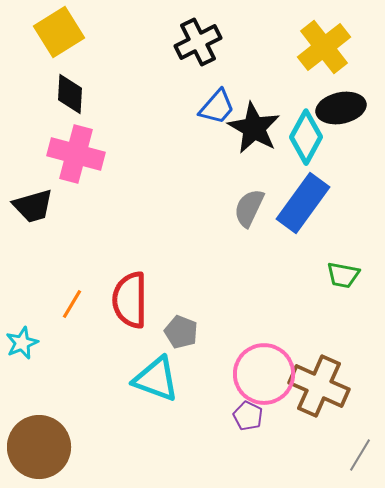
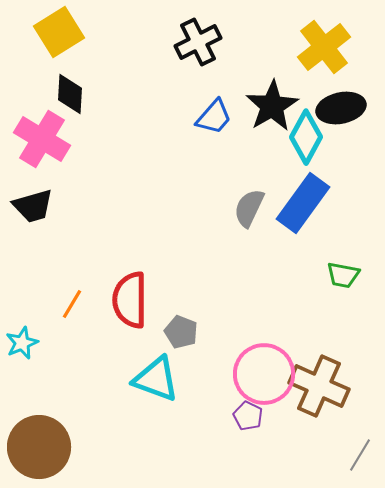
blue trapezoid: moved 3 px left, 10 px down
black star: moved 18 px right, 22 px up; rotated 12 degrees clockwise
pink cross: moved 34 px left, 15 px up; rotated 16 degrees clockwise
